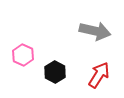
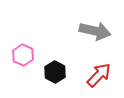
red arrow: rotated 12 degrees clockwise
